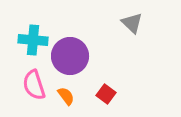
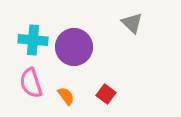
purple circle: moved 4 px right, 9 px up
pink semicircle: moved 3 px left, 2 px up
